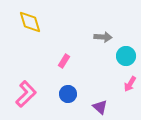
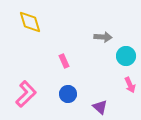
pink rectangle: rotated 56 degrees counterclockwise
pink arrow: moved 1 px down; rotated 56 degrees counterclockwise
